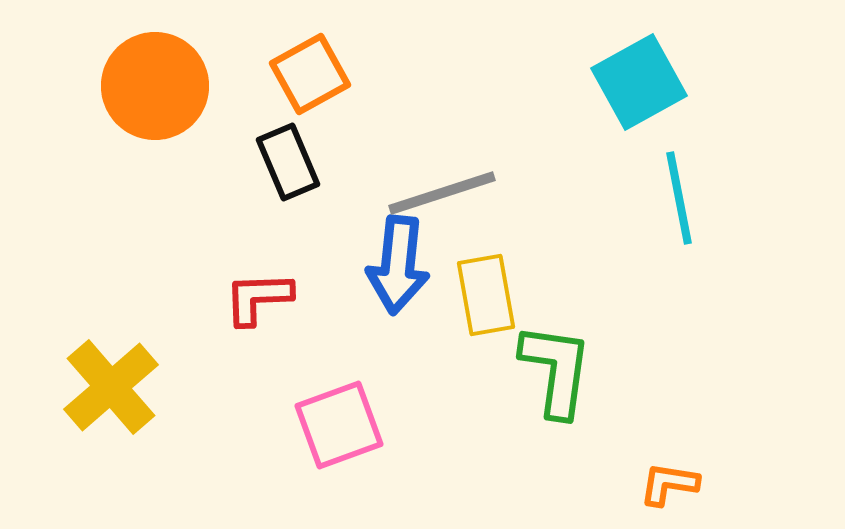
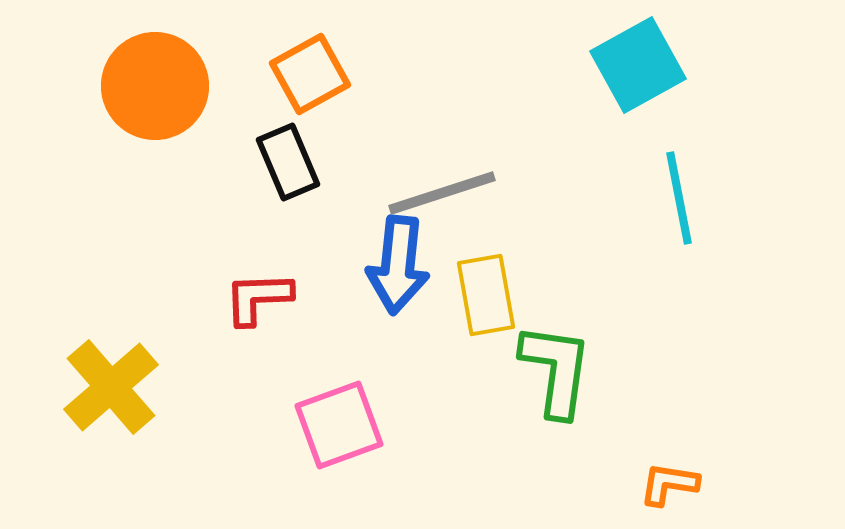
cyan square: moved 1 px left, 17 px up
